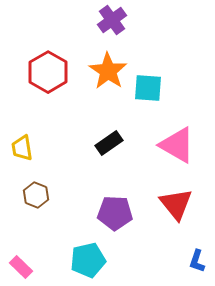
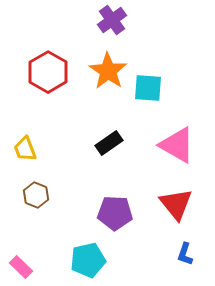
yellow trapezoid: moved 3 px right, 1 px down; rotated 12 degrees counterclockwise
blue L-shape: moved 12 px left, 7 px up
